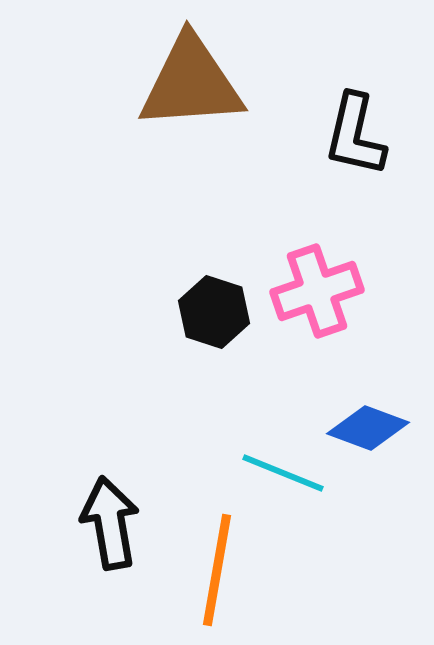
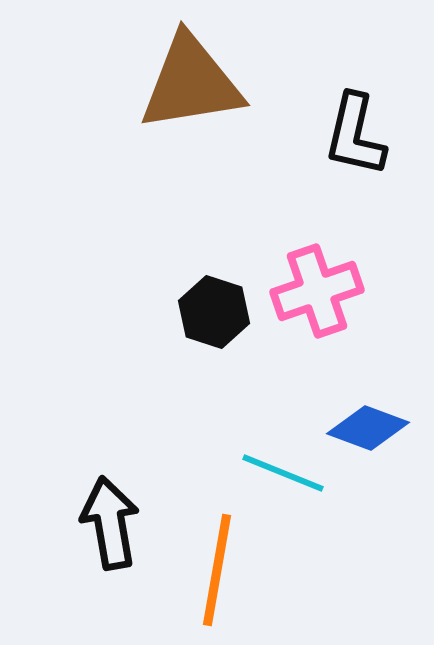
brown triangle: rotated 5 degrees counterclockwise
